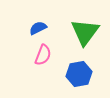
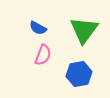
blue semicircle: rotated 126 degrees counterclockwise
green triangle: moved 1 px left, 2 px up
